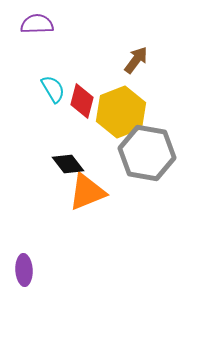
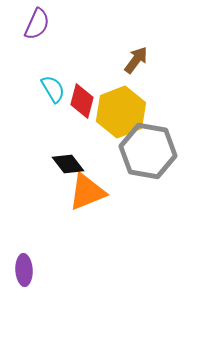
purple semicircle: rotated 116 degrees clockwise
gray hexagon: moved 1 px right, 2 px up
